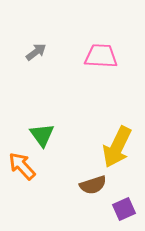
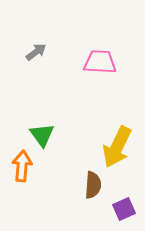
pink trapezoid: moved 1 px left, 6 px down
orange arrow: rotated 48 degrees clockwise
brown semicircle: rotated 68 degrees counterclockwise
